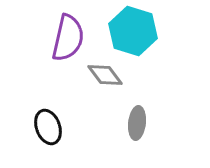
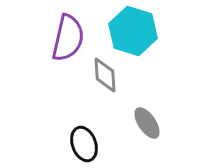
gray diamond: rotated 33 degrees clockwise
gray ellipse: moved 10 px right; rotated 40 degrees counterclockwise
black ellipse: moved 36 px right, 17 px down
